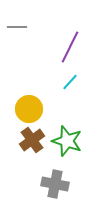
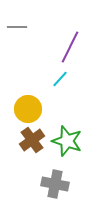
cyan line: moved 10 px left, 3 px up
yellow circle: moved 1 px left
